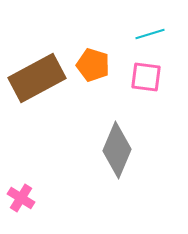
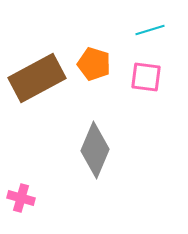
cyan line: moved 4 px up
orange pentagon: moved 1 px right, 1 px up
gray diamond: moved 22 px left
pink cross: rotated 16 degrees counterclockwise
